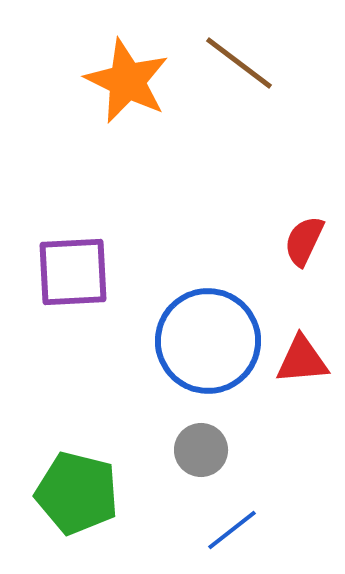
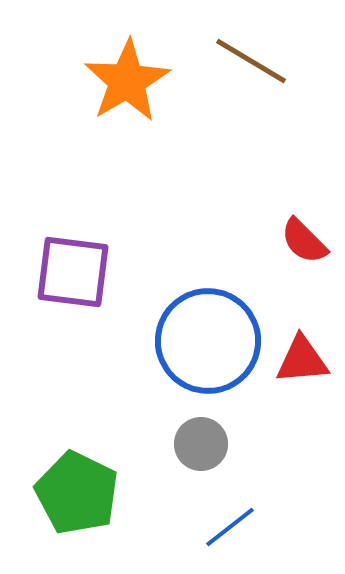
brown line: moved 12 px right, 2 px up; rotated 6 degrees counterclockwise
orange star: rotated 16 degrees clockwise
red semicircle: rotated 70 degrees counterclockwise
purple square: rotated 10 degrees clockwise
gray circle: moved 6 px up
green pentagon: rotated 12 degrees clockwise
blue line: moved 2 px left, 3 px up
